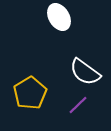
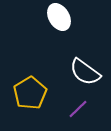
purple line: moved 4 px down
